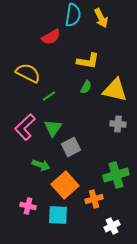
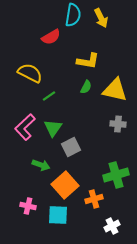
yellow semicircle: moved 2 px right
